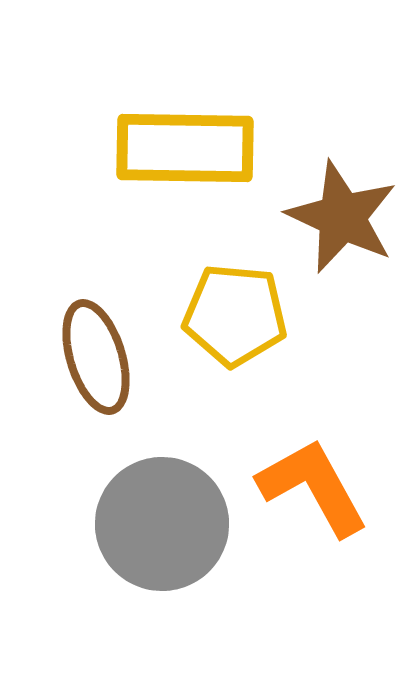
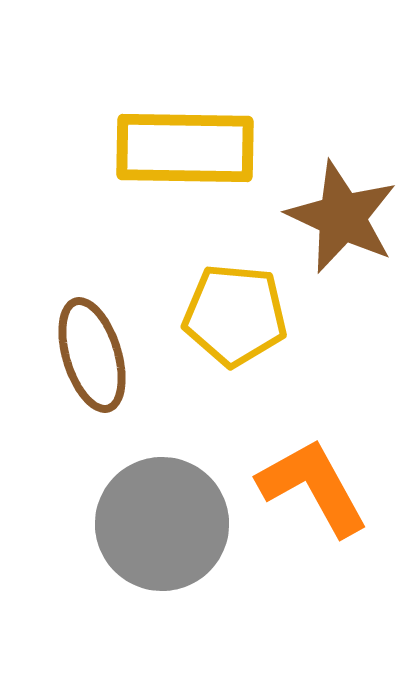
brown ellipse: moved 4 px left, 2 px up
